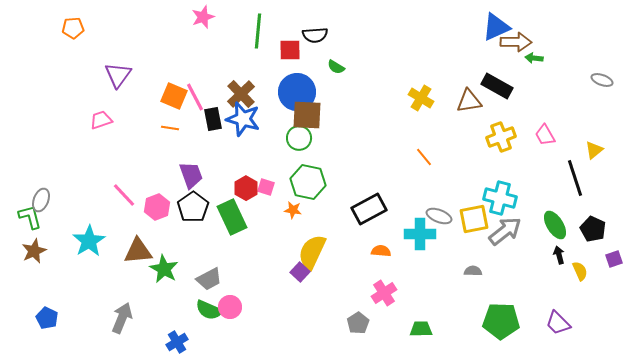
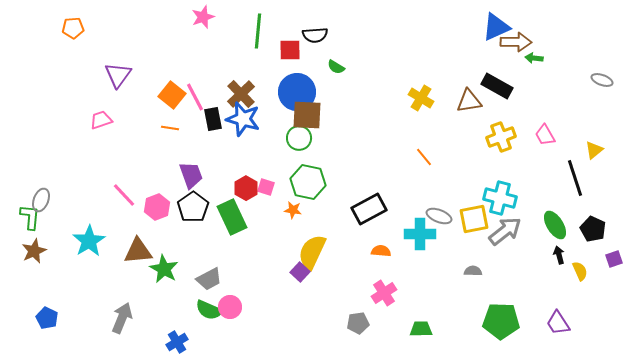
orange square at (174, 96): moved 2 px left, 1 px up; rotated 16 degrees clockwise
green L-shape at (30, 217): rotated 20 degrees clockwise
gray pentagon at (358, 323): rotated 25 degrees clockwise
purple trapezoid at (558, 323): rotated 12 degrees clockwise
